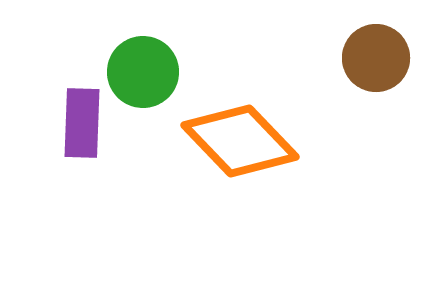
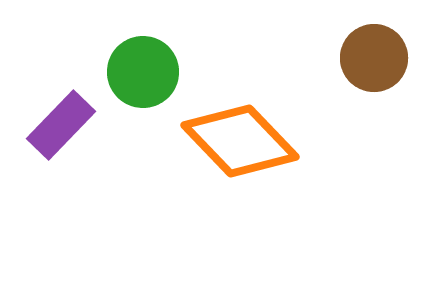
brown circle: moved 2 px left
purple rectangle: moved 21 px left, 2 px down; rotated 42 degrees clockwise
